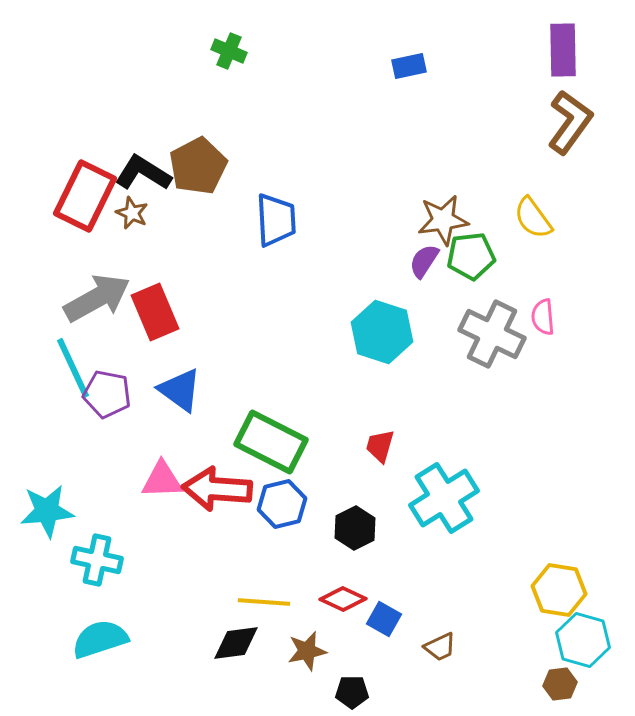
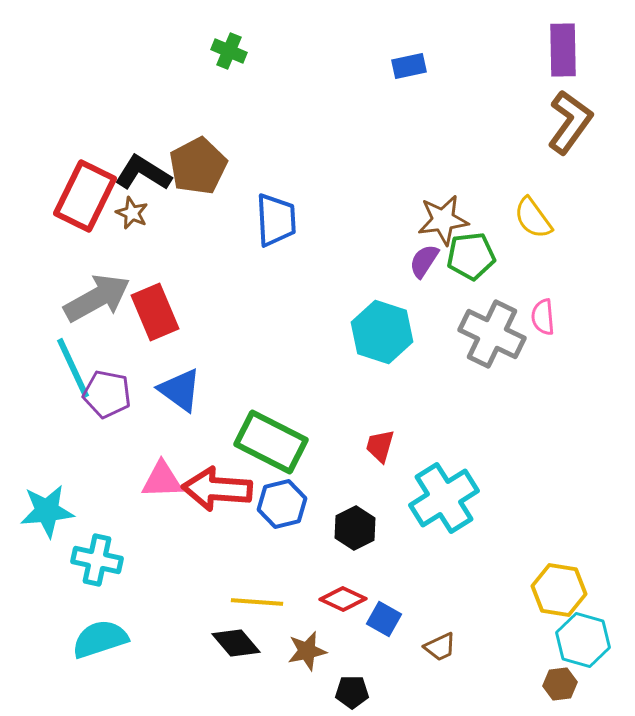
yellow line at (264, 602): moved 7 px left
black diamond at (236, 643): rotated 57 degrees clockwise
